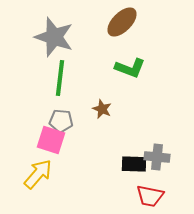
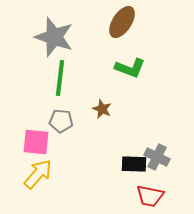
brown ellipse: rotated 12 degrees counterclockwise
pink square: moved 15 px left, 2 px down; rotated 12 degrees counterclockwise
gray cross: rotated 20 degrees clockwise
